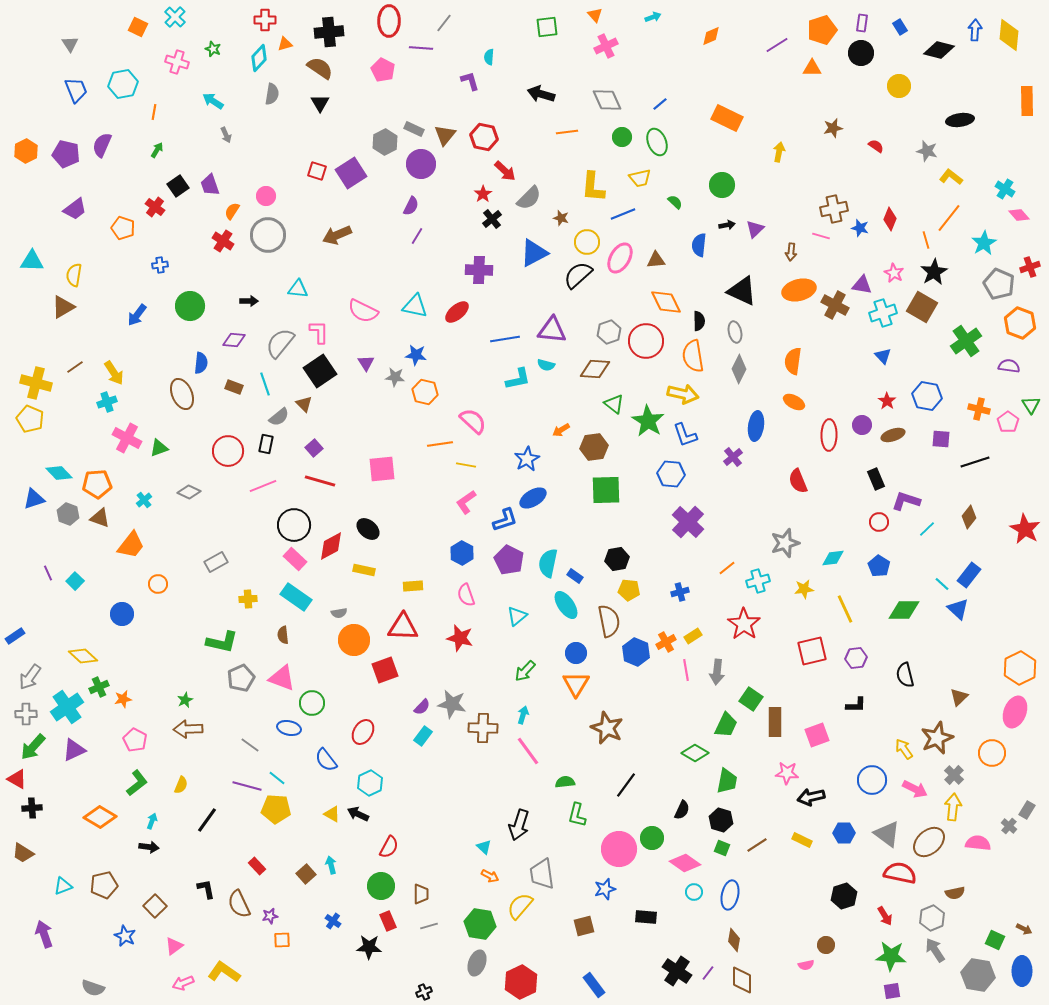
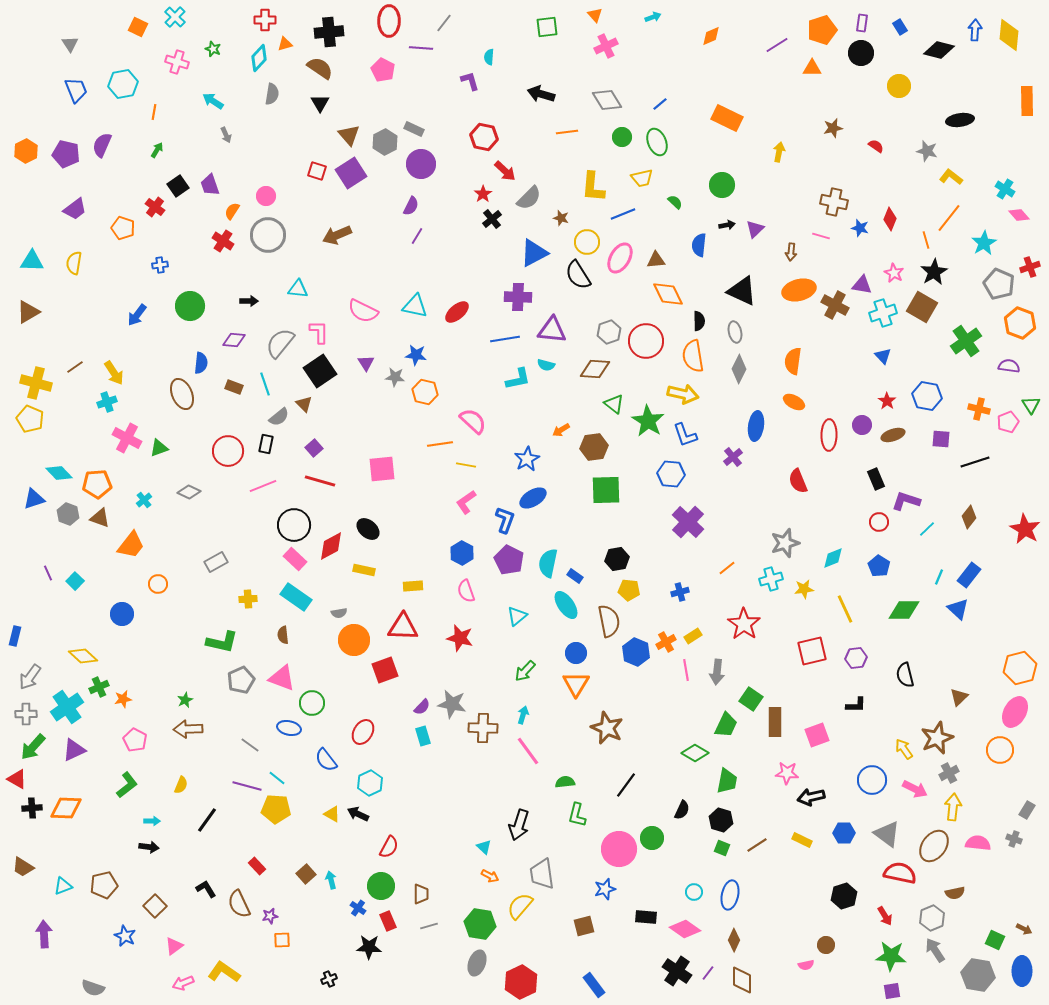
gray diamond at (607, 100): rotated 8 degrees counterclockwise
brown triangle at (445, 135): moved 96 px left; rotated 20 degrees counterclockwise
yellow trapezoid at (640, 178): moved 2 px right
brown cross at (834, 209): moved 7 px up; rotated 24 degrees clockwise
purple cross at (479, 270): moved 39 px right, 27 px down
yellow semicircle at (74, 275): moved 12 px up
black semicircle at (578, 275): rotated 80 degrees counterclockwise
orange diamond at (666, 302): moved 2 px right, 8 px up
brown triangle at (63, 307): moved 35 px left, 5 px down
pink pentagon at (1008, 422): rotated 15 degrees clockwise
blue L-shape at (505, 520): rotated 52 degrees counterclockwise
cyan diamond at (833, 558): rotated 15 degrees counterclockwise
cyan cross at (758, 581): moved 13 px right, 2 px up
cyan line at (942, 584): moved 3 px left, 7 px up; rotated 70 degrees clockwise
pink semicircle at (466, 595): moved 4 px up
blue rectangle at (15, 636): rotated 42 degrees counterclockwise
orange hexagon at (1020, 668): rotated 12 degrees clockwise
gray pentagon at (241, 678): moved 2 px down
pink ellipse at (1015, 712): rotated 8 degrees clockwise
cyan rectangle at (423, 736): rotated 54 degrees counterclockwise
orange circle at (992, 753): moved 8 px right, 3 px up
gray cross at (954, 775): moved 5 px left, 2 px up; rotated 18 degrees clockwise
green L-shape at (137, 783): moved 10 px left, 2 px down
orange diamond at (100, 817): moved 34 px left, 9 px up; rotated 28 degrees counterclockwise
cyan arrow at (152, 821): rotated 70 degrees clockwise
gray cross at (1009, 826): moved 5 px right, 13 px down; rotated 21 degrees counterclockwise
brown ellipse at (929, 842): moved 5 px right, 4 px down; rotated 12 degrees counterclockwise
brown trapezoid at (23, 853): moved 14 px down
pink diamond at (685, 863): moved 66 px down
cyan arrow at (331, 865): moved 15 px down
black L-shape at (206, 889): rotated 20 degrees counterclockwise
blue cross at (333, 921): moved 25 px right, 13 px up
purple arrow at (44, 934): rotated 16 degrees clockwise
brown diamond at (734, 940): rotated 15 degrees clockwise
black cross at (424, 992): moved 95 px left, 13 px up
